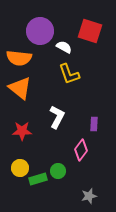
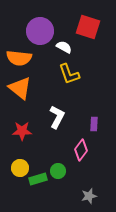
red square: moved 2 px left, 4 px up
